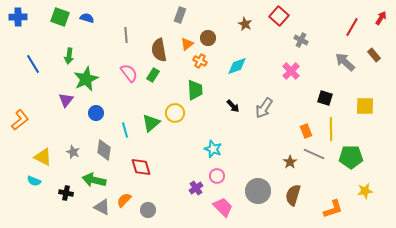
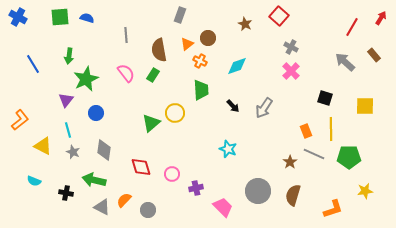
blue cross at (18, 17): rotated 30 degrees clockwise
green square at (60, 17): rotated 24 degrees counterclockwise
gray cross at (301, 40): moved 10 px left, 7 px down
pink semicircle at (129, 73): moved 3 px left
green trapezoid at (195, 90): moved 6 px right
cyan line at (125, 130): moved 57 px left
cyan star at (213, 149): moved 15 px right
yellow triangle at (43, 157): moved 11 px up
green pentagon at (351, 157): moved 2 px left
pink circle at (217, 176): moved 45 px left, 2 px up
purple cross at (196, 188): rotated 24 degrees clockwise
